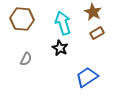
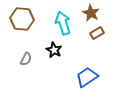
brown star: moved 2 px left, 1 px down
black star: moved 6 px left, 2 px down
